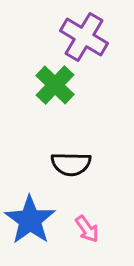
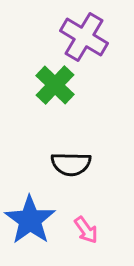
pink arrow: moved 1 px left, 1 px down
